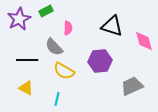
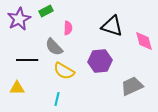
yellow triangle: moved 9 px left; rotated 28 degrees counterclockwise
